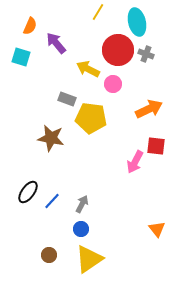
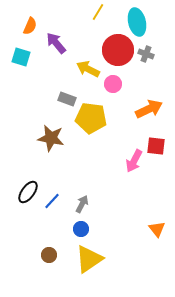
pink arrow: moved 1 px left, 1 px up
